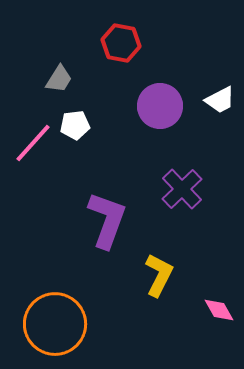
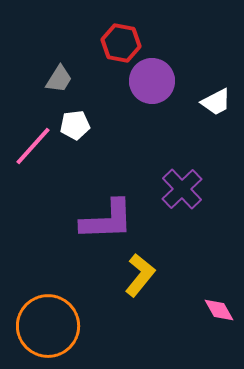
white trapezoid: moved 4 px left, 2 px down
purple circle: moved 8 px left, 25 px up
pink line: moved 3 px down
purple L-shape: rotated 68 degrees clockwise
yellow L-shape: moved 19 px left; rotated 12 degrees clockwise
orange circle: moved 7 px left, 2 px down
